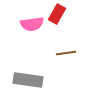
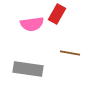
brown line: moved 4 px right; rotated 18 degrees clockwise
gray rectangle: moved 11 px up
